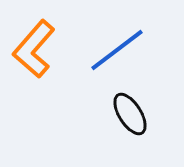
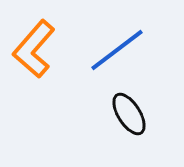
black ellipse: moved 1 px left
